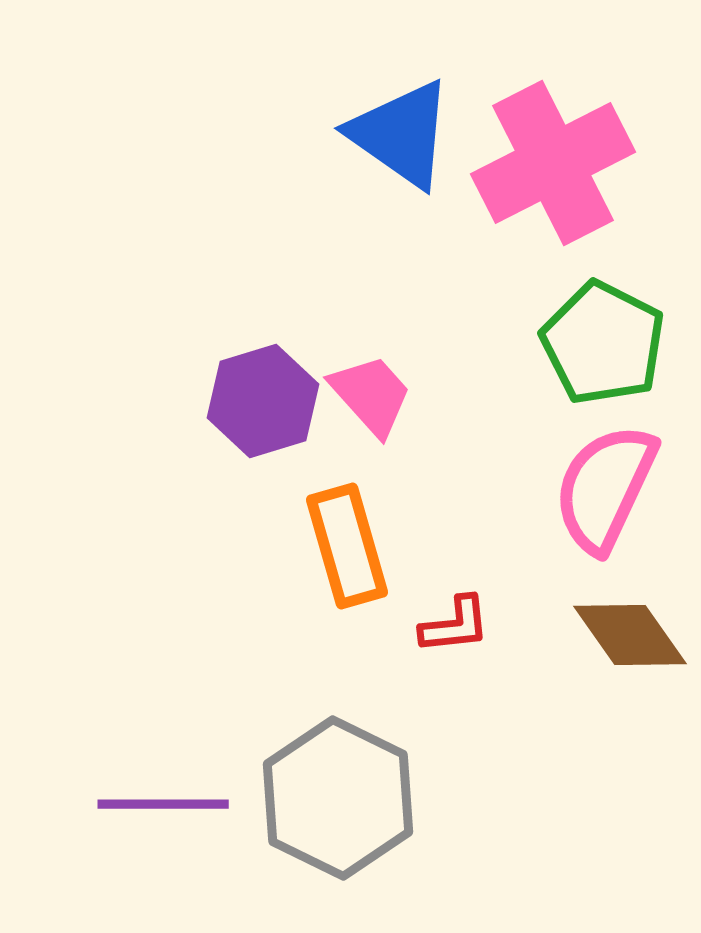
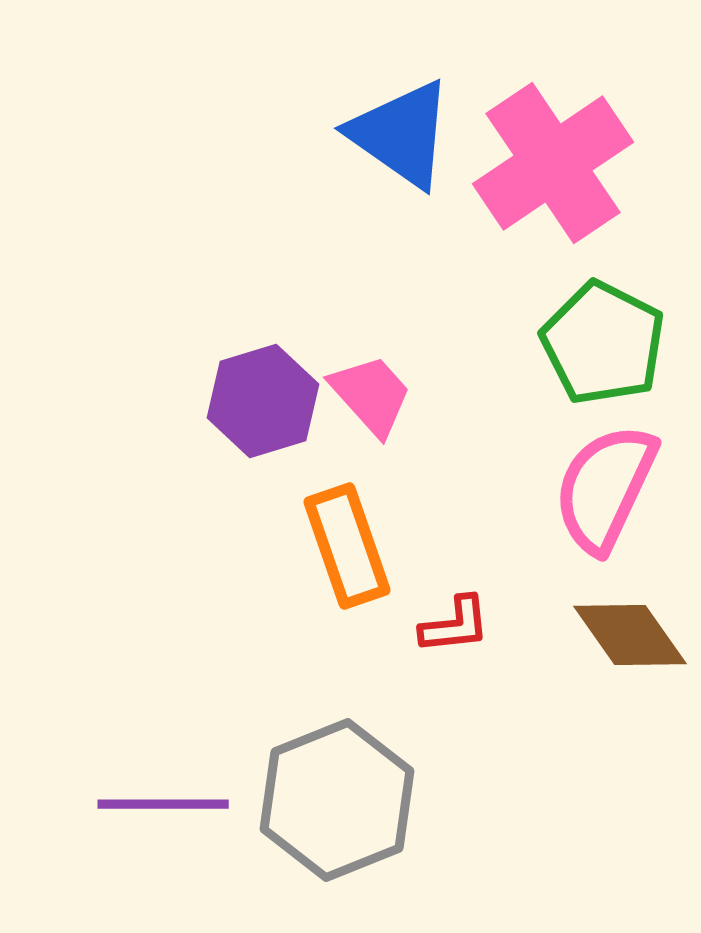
pink cross: rotated 7 degrees counterclockwise
orange rectangle: rotated 3 degrees counterclockwise
gray hexagon: moved 1 px left, 2 px down; rotated 12 degrees clockwise
